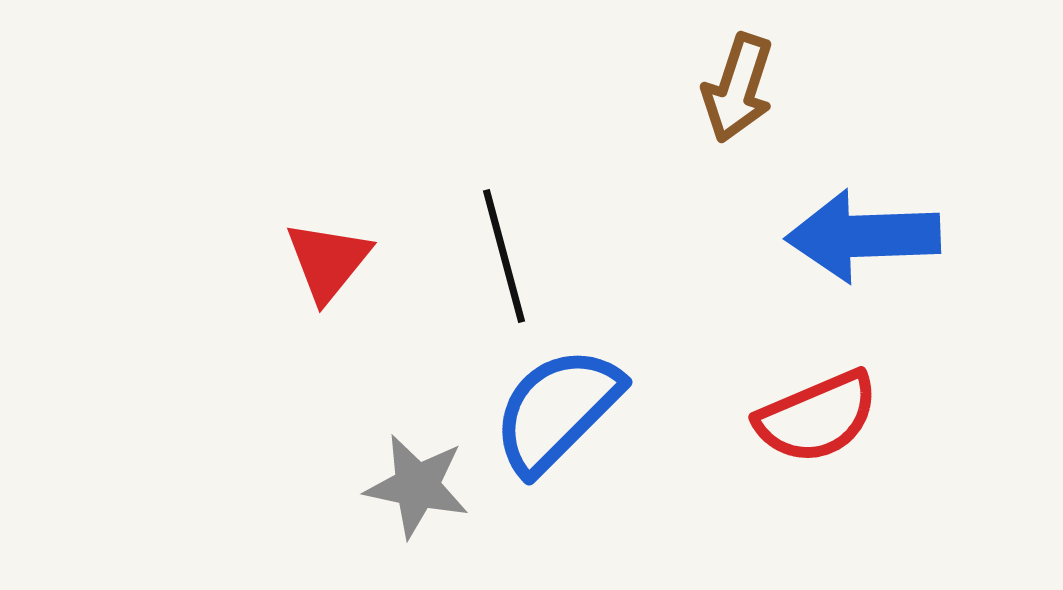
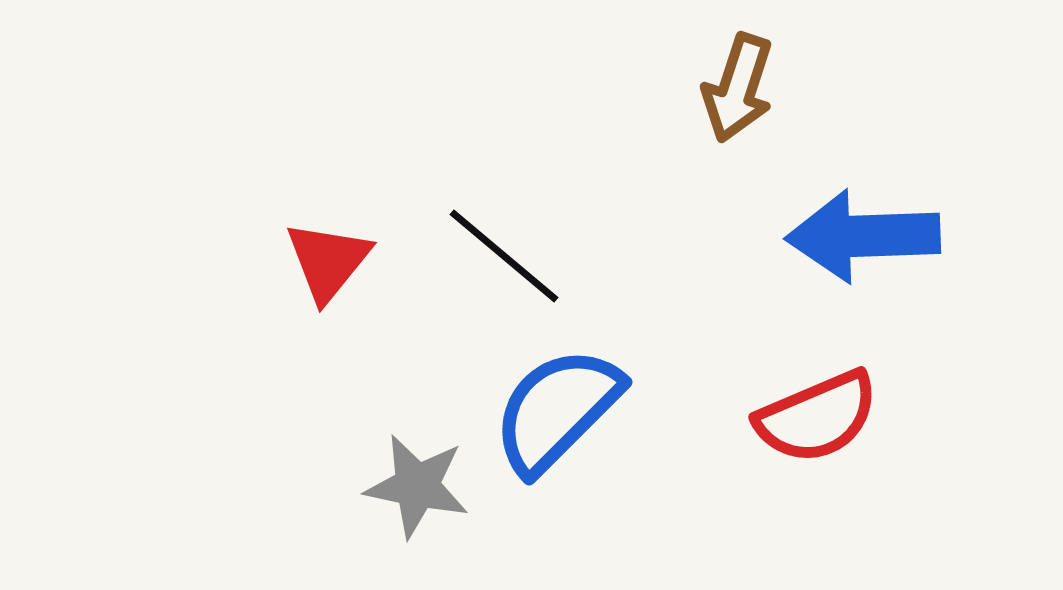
black line: rotated 35 degrees counterclockwise
